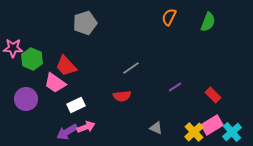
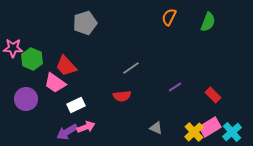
pink rectangle: moved 2 px left, 2 px down
